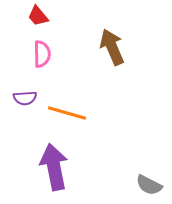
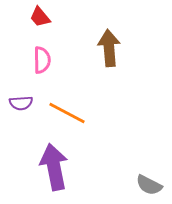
red trapezoid: moved 2 px right, 1 px down
brown arrow: moved 3 px left, 1 px down; rotated 18 degrees clockwise
pink semicircle: moved 6 px down
purple semicircle: moved 4 px left, 5 px down
orange line: rotated 12 degrees clockwise
